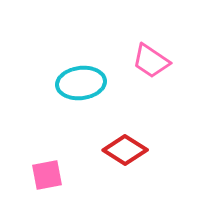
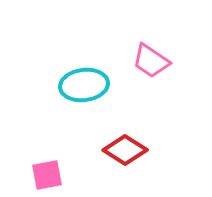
cyan ellipse: moved 3 px right, 2 px down
